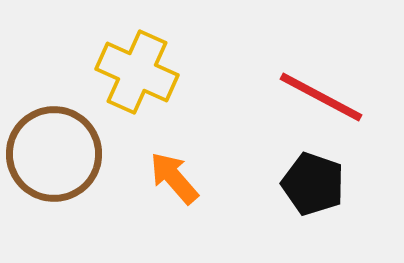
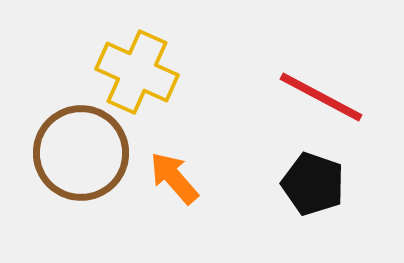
brown circle: moved 27 px right, 1 px up
